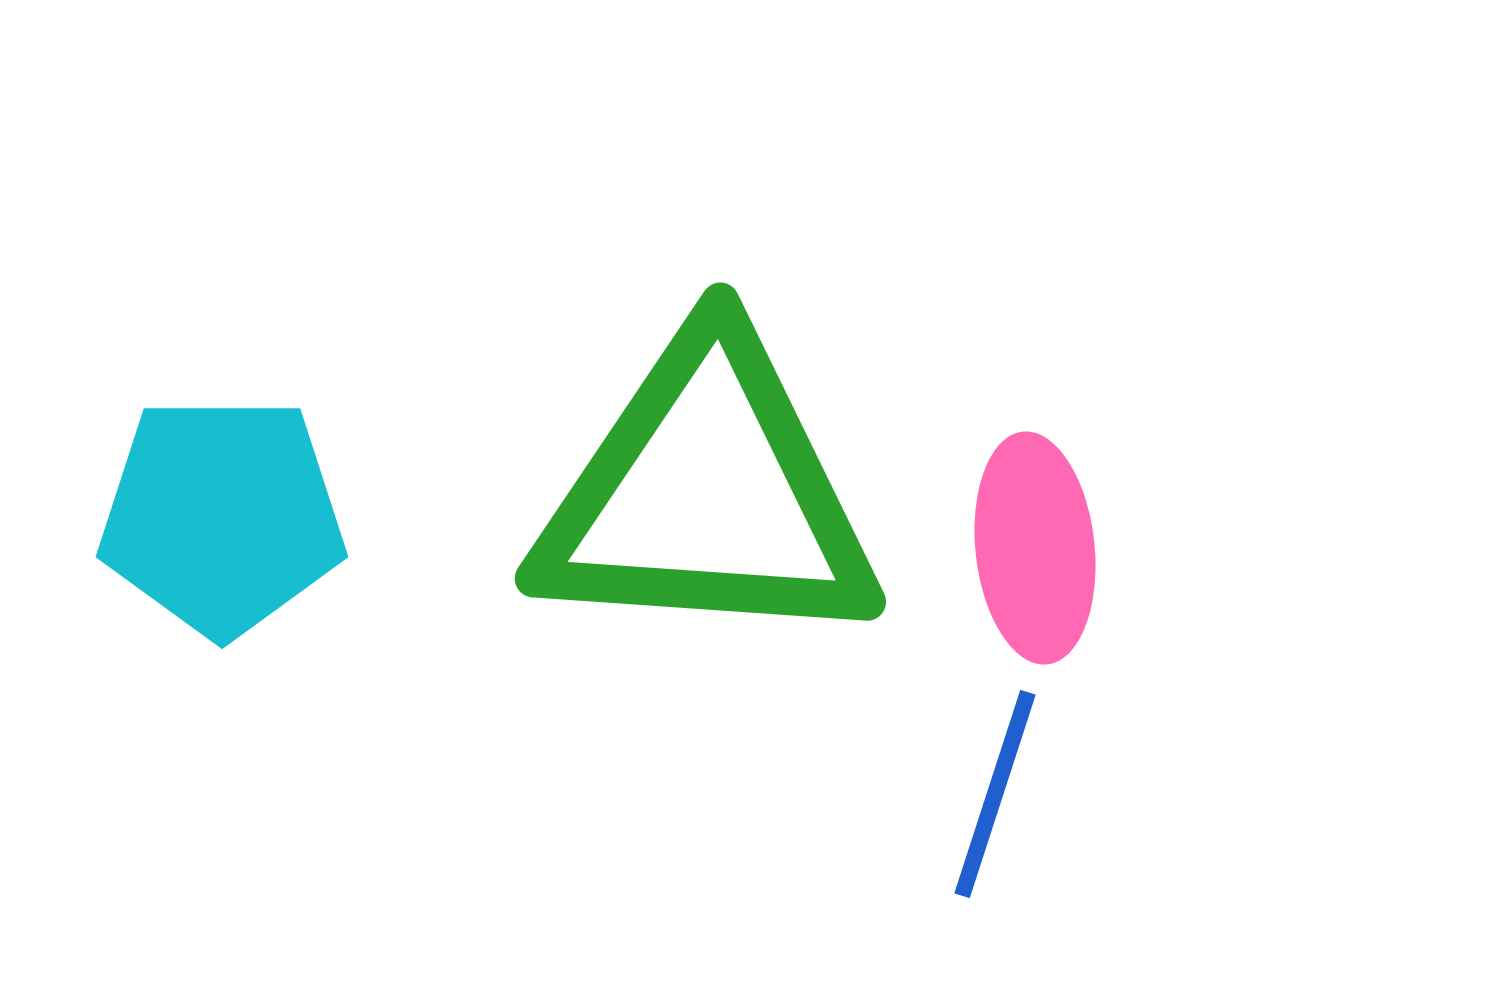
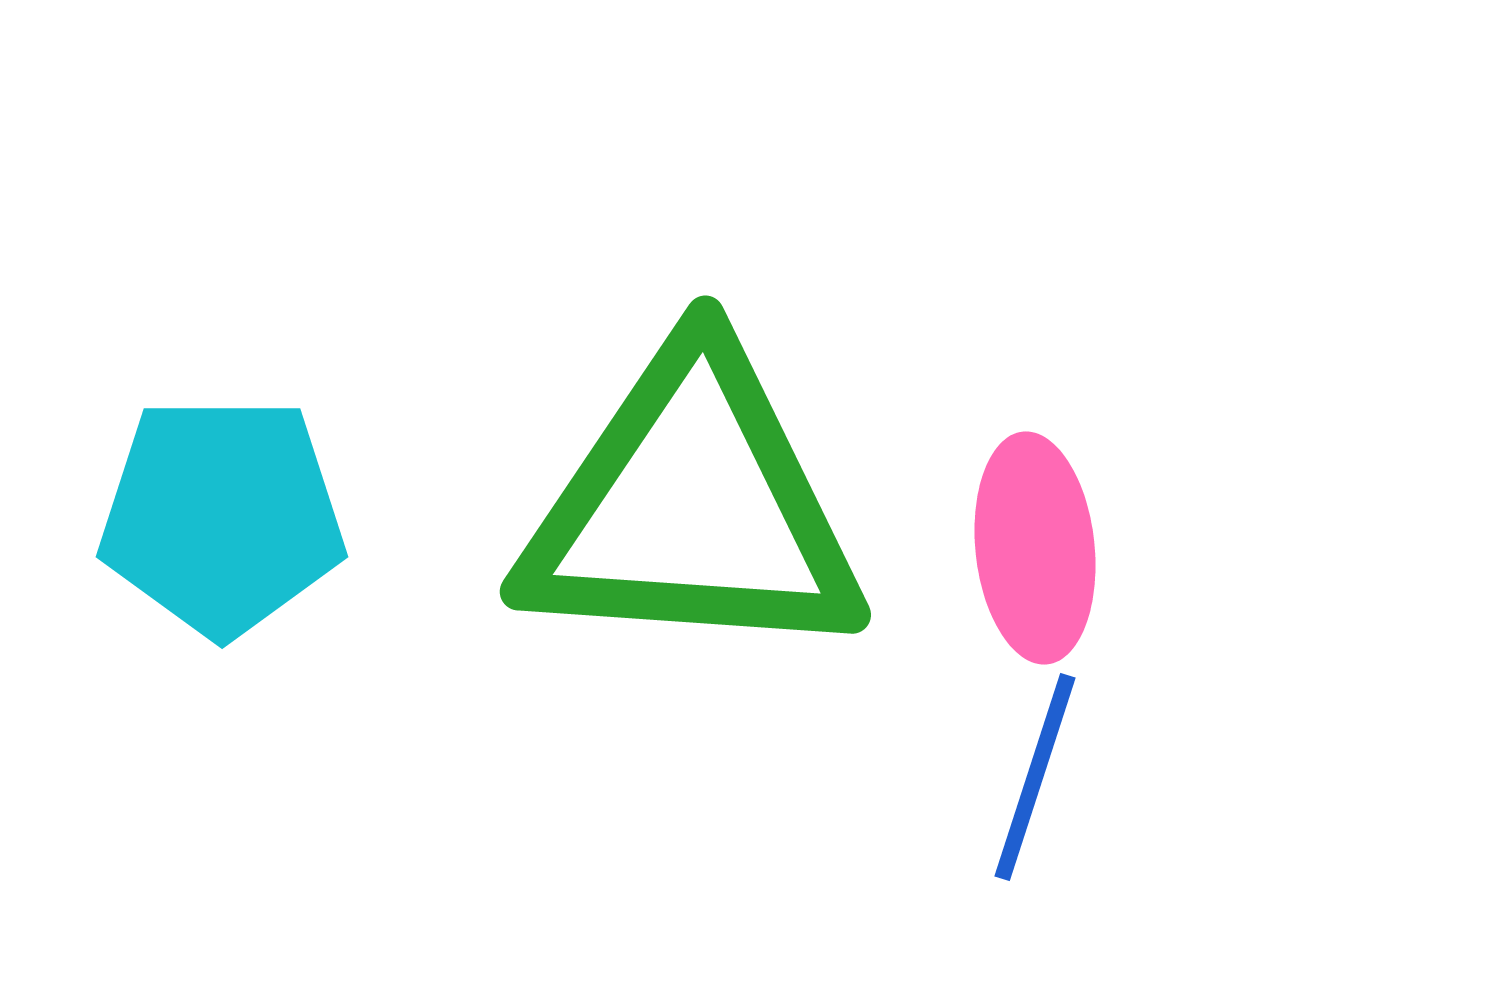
green triangle: moved 15 px left, 13 px down
blue line: moved 40 px right, 17 px up
